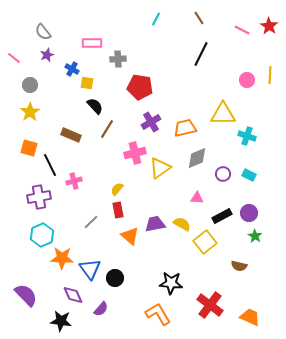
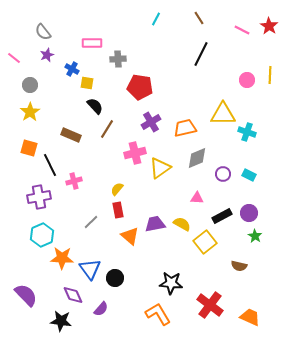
cyan cross at (247, 136): moved 4 px up
